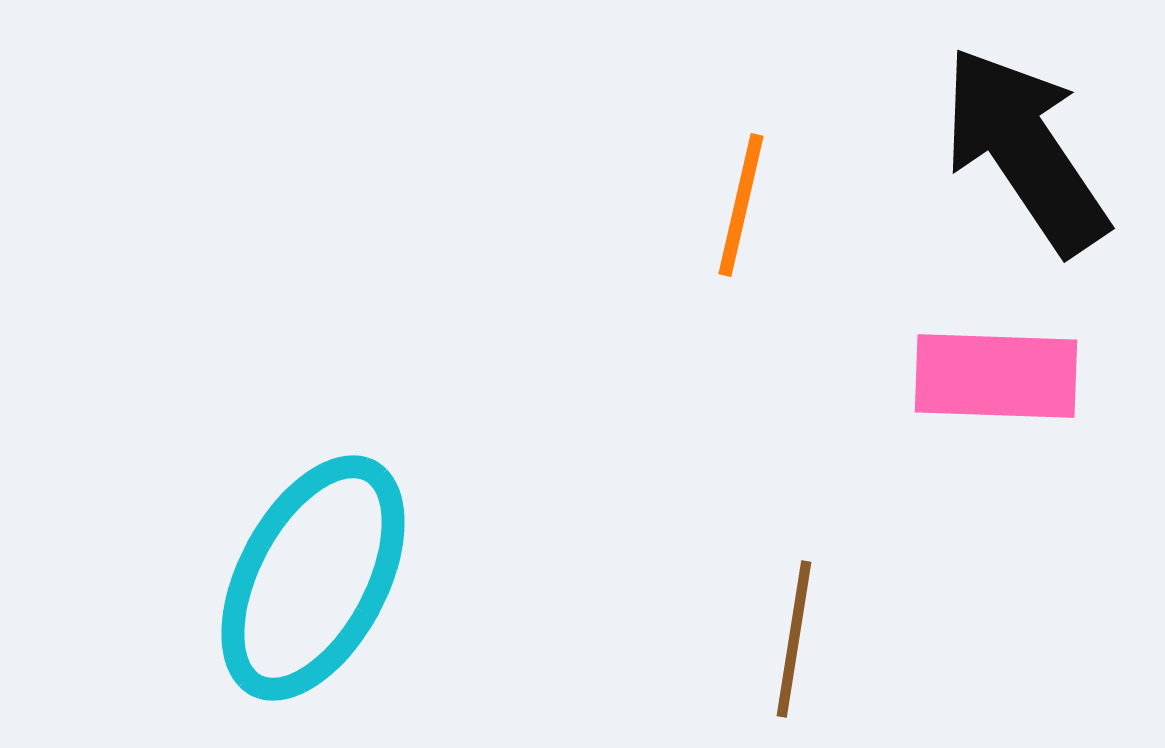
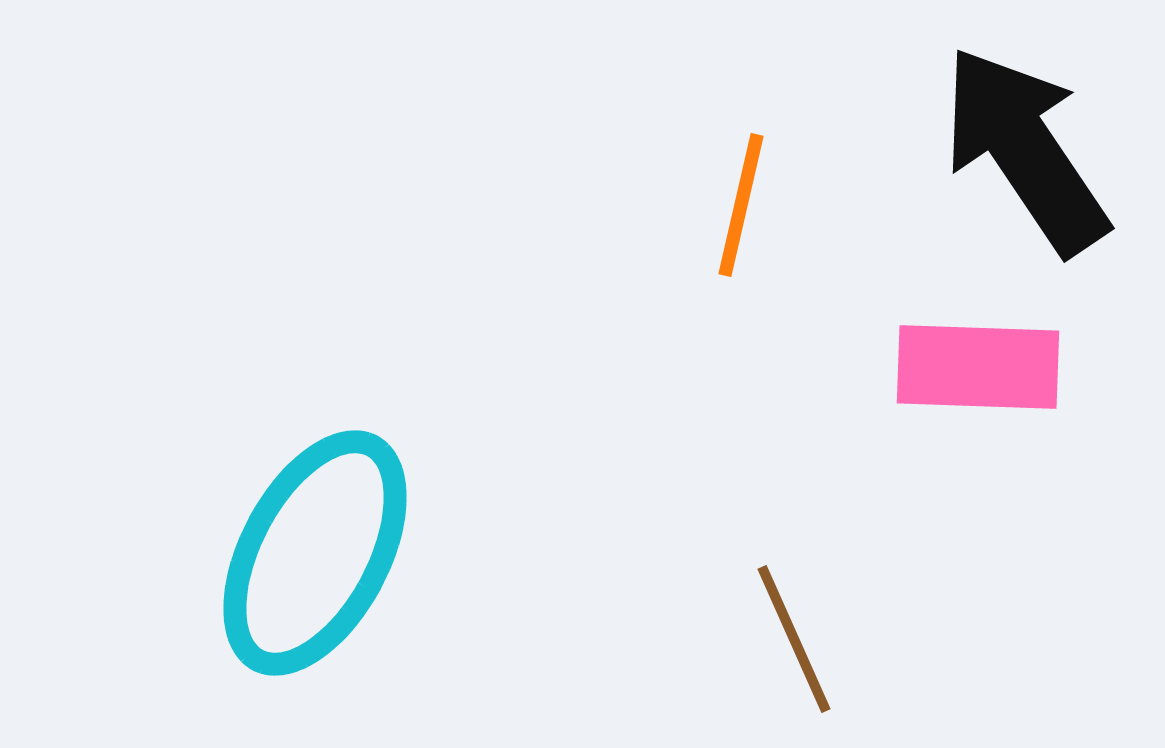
pink rectangle: moved 18 px left, 9 px up
cyan ellipse: moved 2 px right, 25 px up
brown line: rotated 33 degrees counterclockwise
